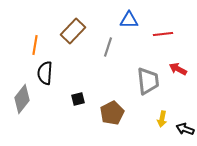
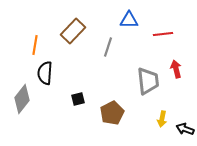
red arrow: moved 2 px left; rotated 48 degrees clockwise
